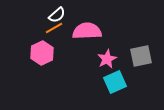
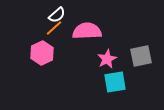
orange line: rotated 12 degrees counterclockwise
cyan square: rotated 15 degrees clockwise
